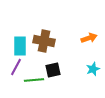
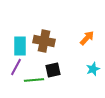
orange arrow: moved 2 px left; rotated 28 degrees counterclockwise
